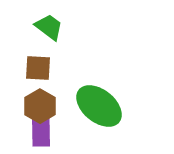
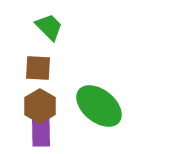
green trapezoid: rotated 8 degrees clockwise
